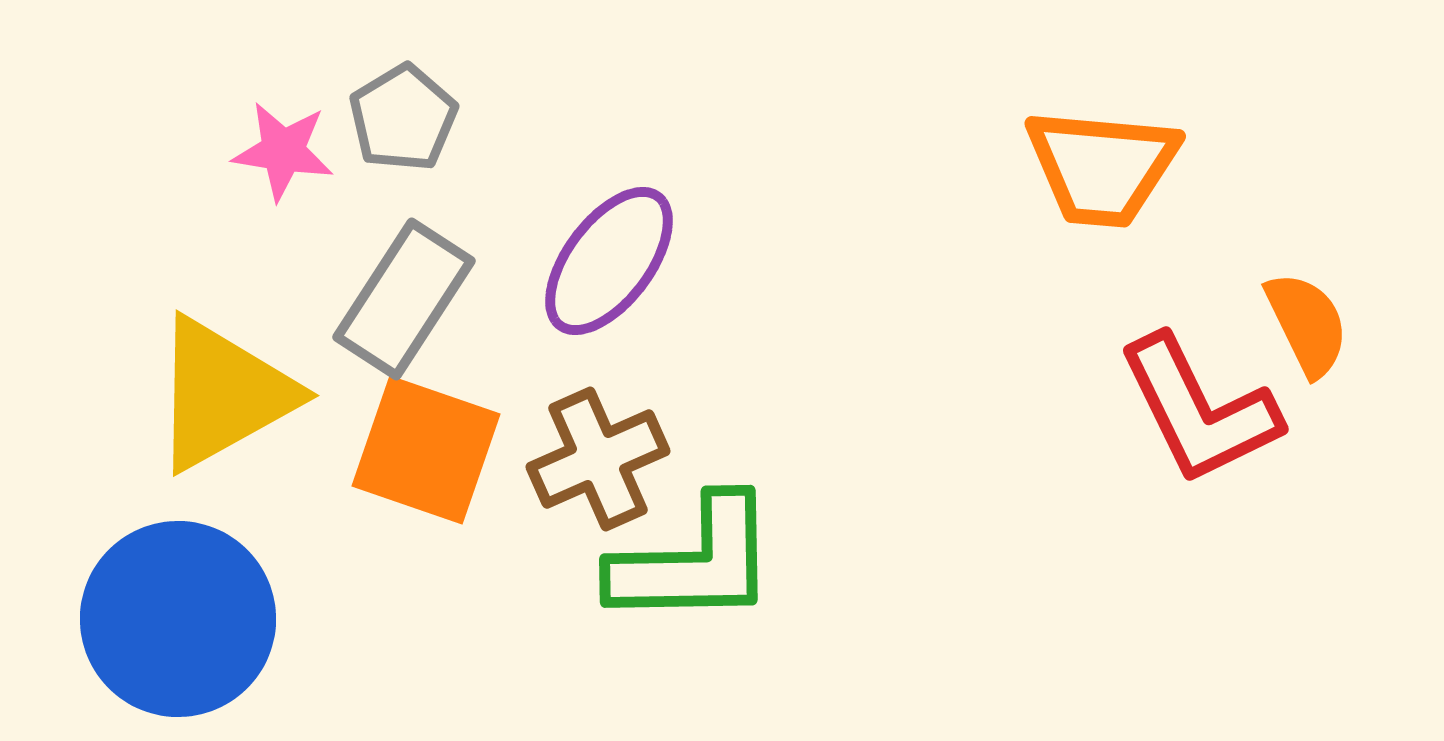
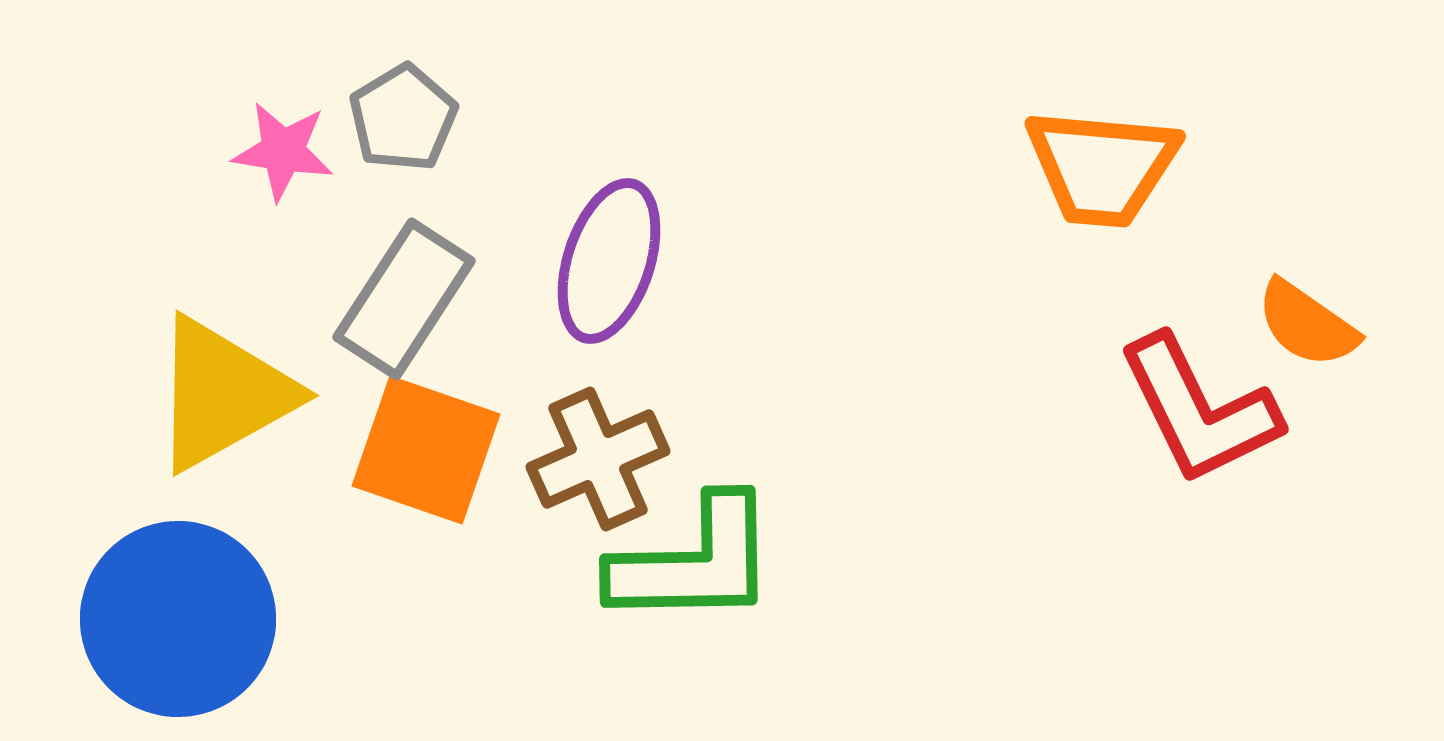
purple ellipse: rotated 19 degrees counterclockwise
orange semicircle: rotated 151 degrees clockwise
